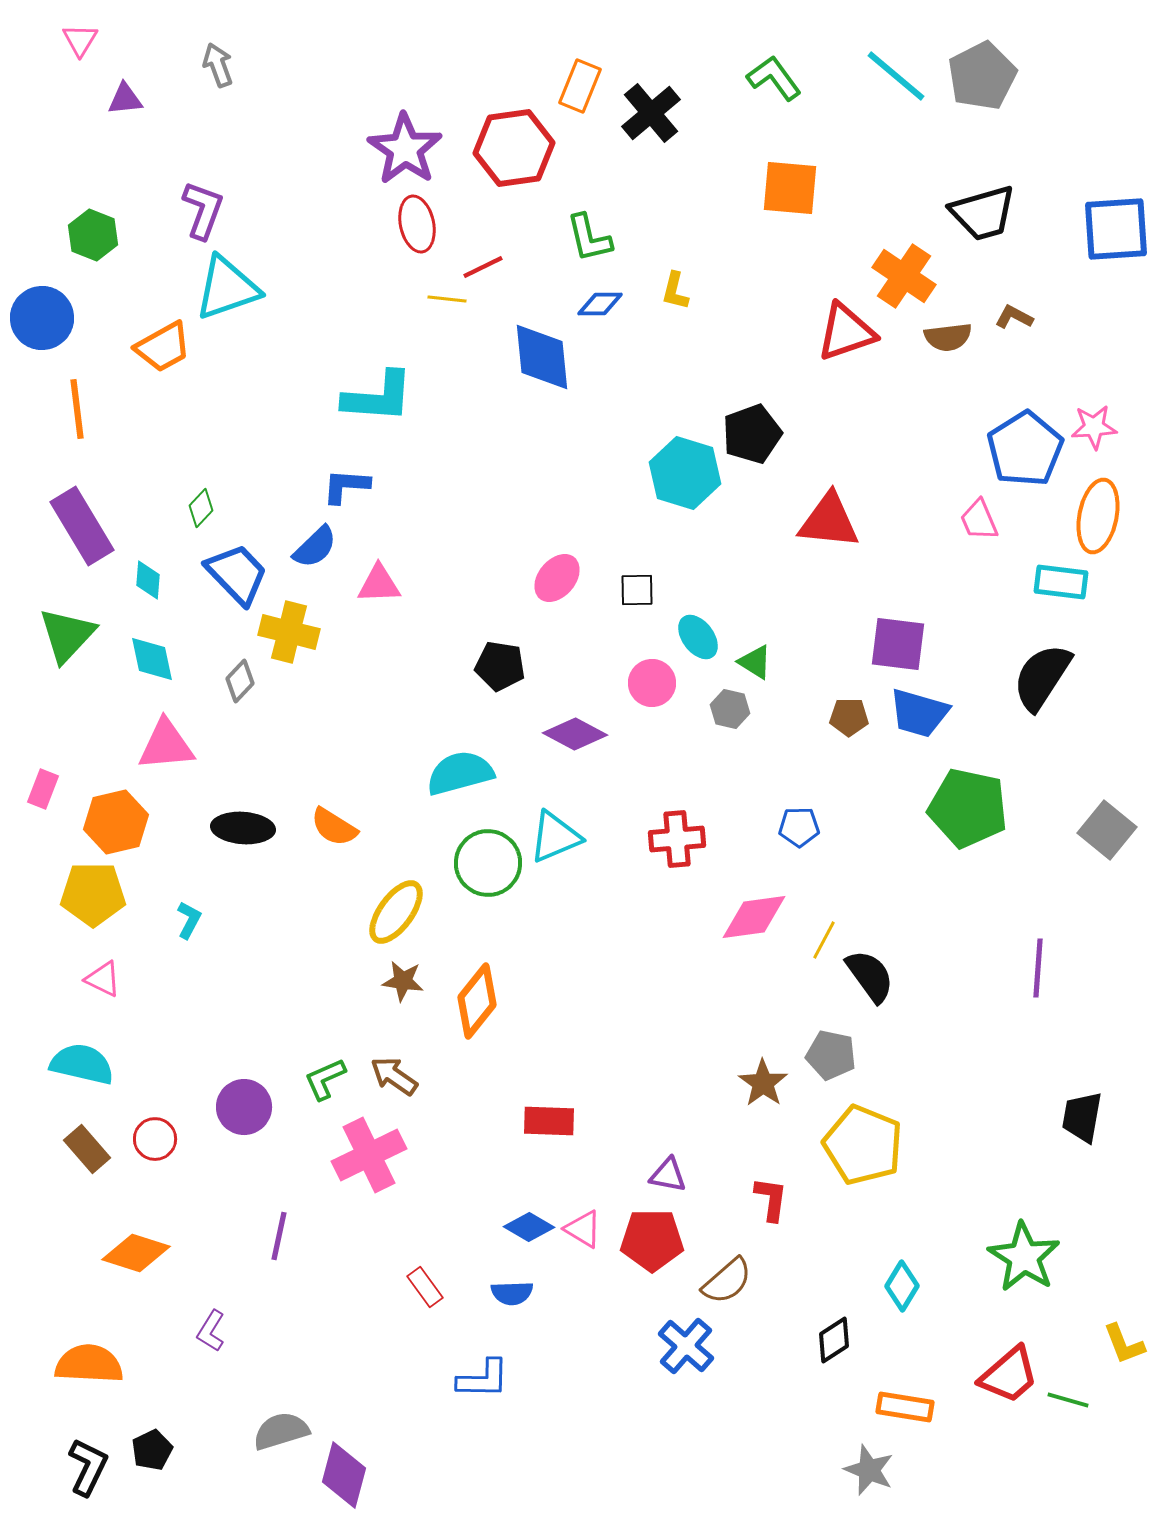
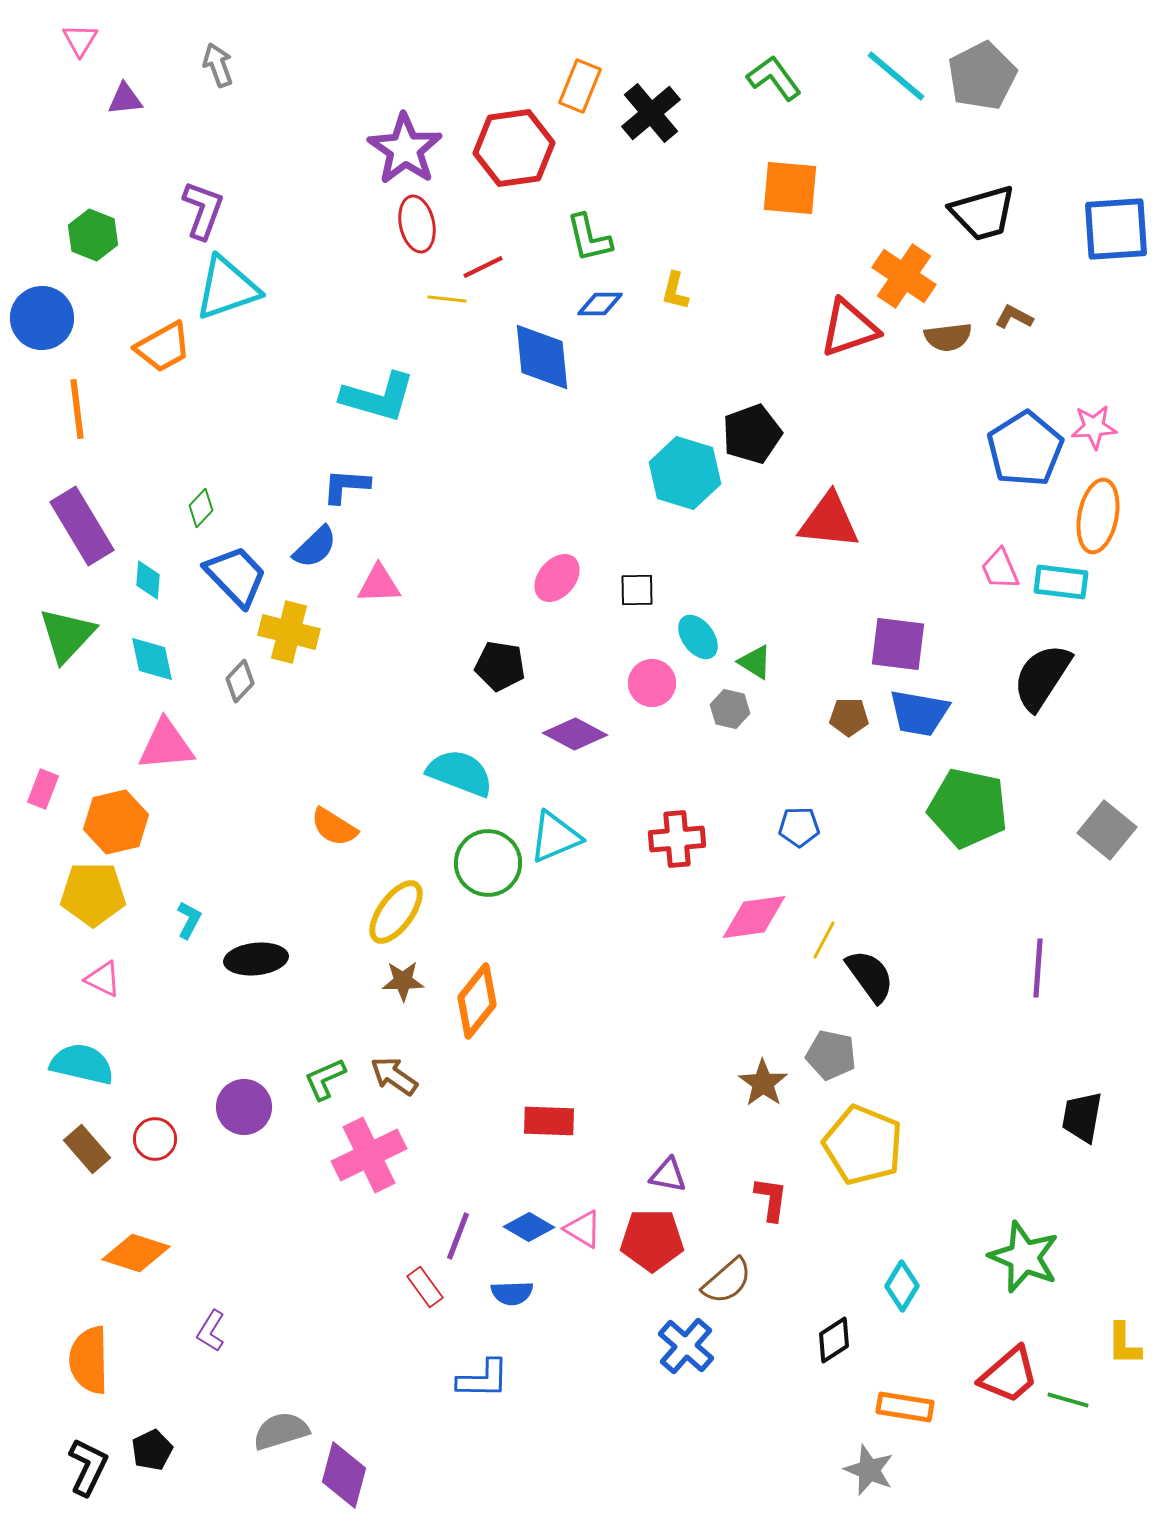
red triangle at (846, 332): moved 3 px right, 4 px up
cyan L-shape at (378, 397): rotated 12 degrees clockwise
pink trapezoid at (979, 520): moved 21 px right, 49 px down
blue trapezoid at (237, 574): moved 1 px left, 2 px down
blue trapezoid at (919, 713): rotated 6 degrees counterclockwise
cyan semicircle at (460, 773): rotated 36 degrees clockwise
black ellipse at (243, 828): moved 13 px right, 131 px down; rotated 10 degrees counterclockwise
brown star at (403, 981): rotated 9 degrees counterclockwise
purple line at (279, 1236): moved 179 px right; rotated 9 degrees clockwise
green star at (1024, 1257): rotated 10 degrees counterclockwise
yellow L-shape at (1124, 1344): rotated 21 degrees clockwise
orange semicircle at (89, 1364): moved 4 px up; rotated 94 degrees counterclockwise
